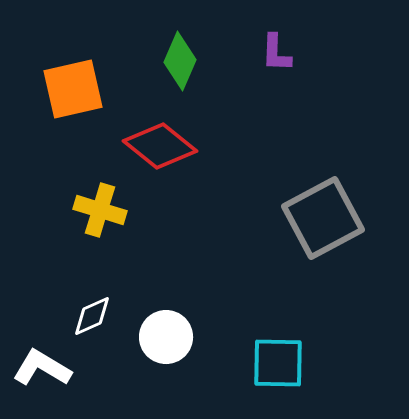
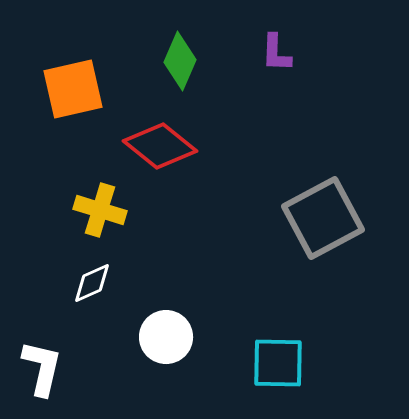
white diamond: moved 33 px up
white L-shape: rotated 72 degrees clockwise
